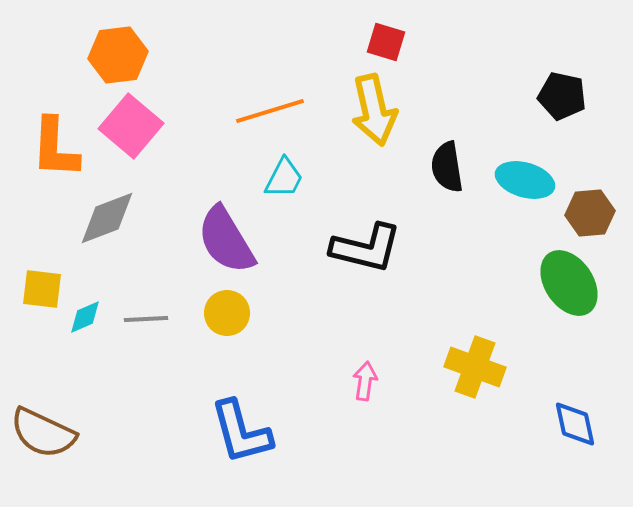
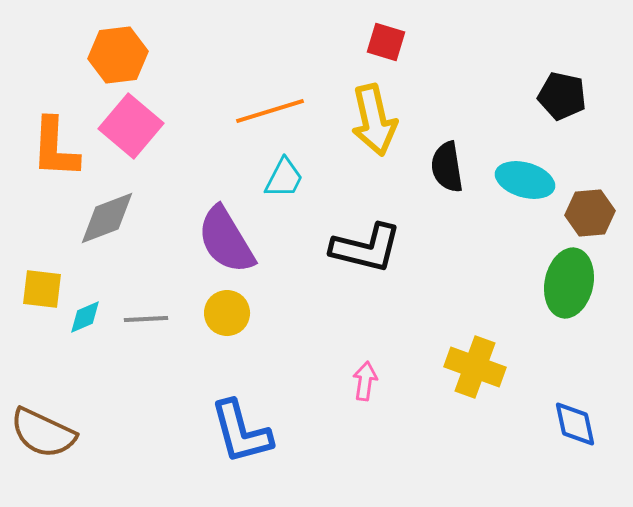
yellow arrow: moved 10 px down
green ellipse: rotated 46 degrees clockwise
